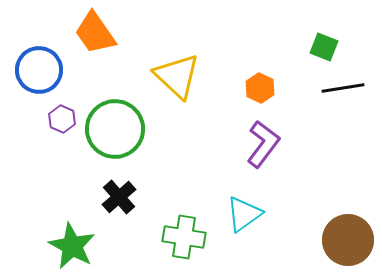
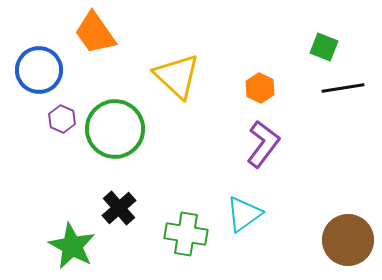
black cross: moved 11 px down
green cross: moved 2 px right, 3 px up
